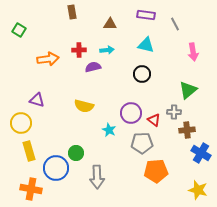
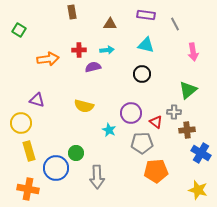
red triangle: moved 2 px right, 2 px down
orange cross: moved 3 px left
